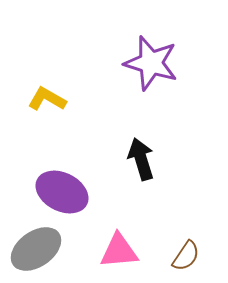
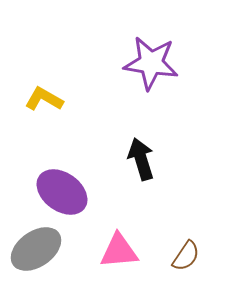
purple star: rotated 8 degrees counterclockwise
yellow L-shape: moved 3 px left
purple ellipse: rotated 9 degrees clockwise
